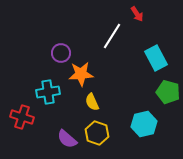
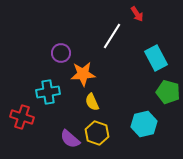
orange star: moved 2 px right
purple semicircle: moved 3 px right
